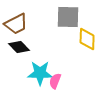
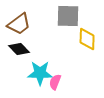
gray square: moved 1 px up
brown trapezoid: moved 3 px right; rotated 10 degrees counterclockwise
black diamond: moved 2 px down
pink semicircle: moved 1 px down
